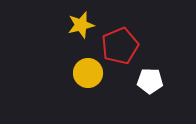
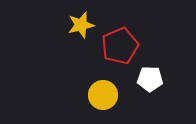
yellow circle: moved 15 px right, 22 px down
white pentagon: moved 2 px up
